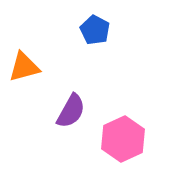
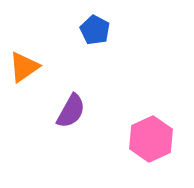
orange triangle: rotated 20 degrees counterclockwise
pink hexagon: moved 28 px right
